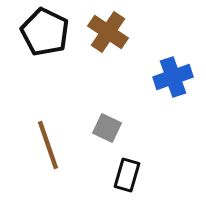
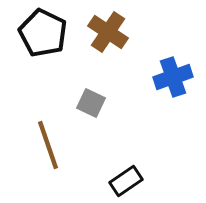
black pentagon: moved 2 px left, 1 px down
gray square: moved 16 px left, 25 px up
black rectangle: moved 1 px left, 6 px down; rotated 40 degrees clockwise
